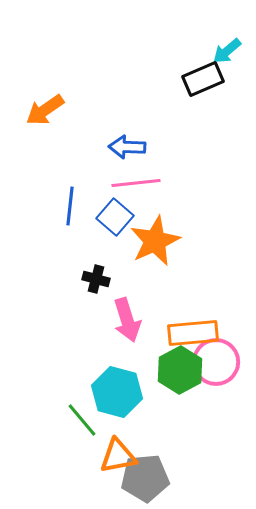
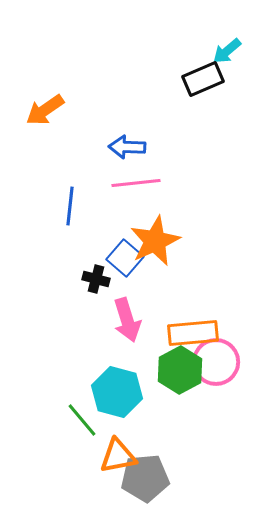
blue square: moved 10 px right, 41 px down
